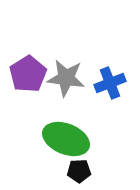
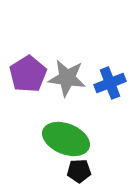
gray star: moved 1 px right
